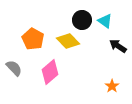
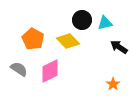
cyan triangle: moved 2 px down; rotated 49 degrees counterclockwise
black arrow: moved 1 px right, 1 px down
gray semicircle: moved 5 px right, 1 px down; rotated 12 degrees counterclockwise
pink diamond: moved 1 px up; rotated 15 degrees clockwise
orange star: moved 1 px right, 2 px up
